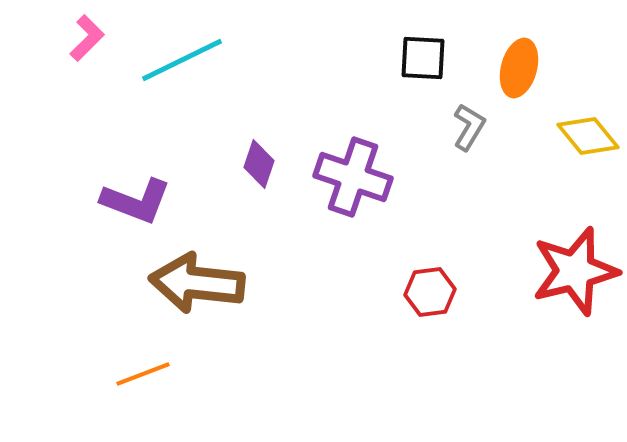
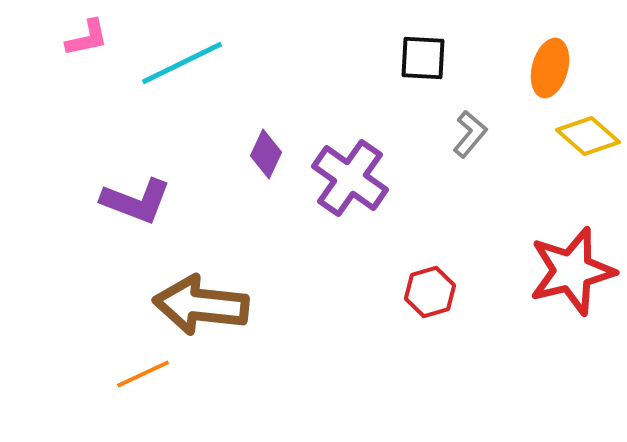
pink L-shape: rotated 33 degrees clockwise
cyan line: moved 3 px down
orange ellipse: moved 31 px right
gray L-shape: moved 1 px right, 7 px down; rotated 9 degrees clockwise
yellow diamond: rotated 10 degrees counterclockwise
purple diamond: moved 7 px right, 10 px up; rotated 6 degrees clockwise
purple cross: moved 3 px left, 1 px down; rotated 16 degrees clockwise
red star: moved 3 px left
brown arrow: moved 4 px right, 22 px down
red hexagon: rotated 9 degrees counterclockwise
orange line: rotated 4 degrees counterclockwise
